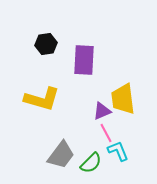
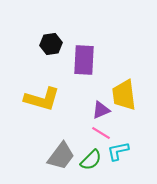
black hexagon: moved 5 px right
yellow trapezoid: moved 1 px right, 4 px up
purple triangle: moved 1 px left, 1 px up
pink line: moved 5 px left; rotated 30 degrees counterclockwise
cyan L-shape: rotated 80 degrees counterclockwise
gray trapezoid: moved 1 px down
green semicircle: moved 3 px up
